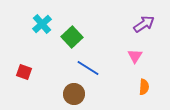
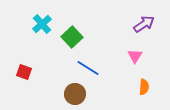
brown circle: moved 1 px right
